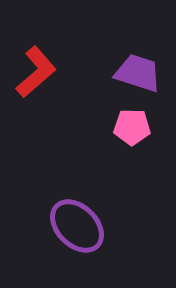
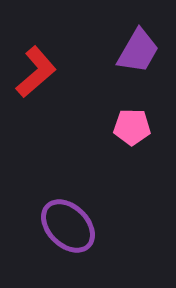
purple trapezoid: moved 22 px up; rotated 102 degrees clockwise
purple ellipse: moved 9 px left
